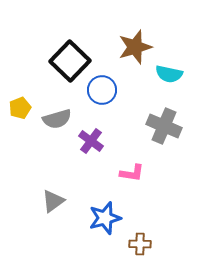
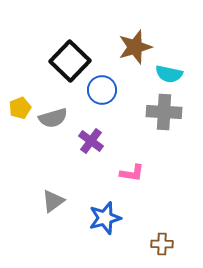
gray semicircle: moved 4 px left, 1 px up
gray cross: moved 14 px up; rotated 20 degrees counterclockwise
brown cross: moved 22 px right
